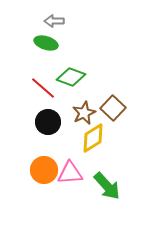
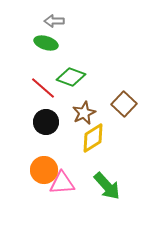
brown square: moved 11 px right, 4 px up
black circle: moved 2 px left
pink triangle: moved 8 px left, 10 px down
